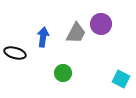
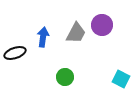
purple circle: moved 1 px right, 1 px down
black ellipse: rotated 35 degrees counterclockwise
green circle: moved 2 px right, 4 px down
